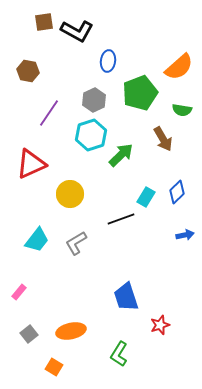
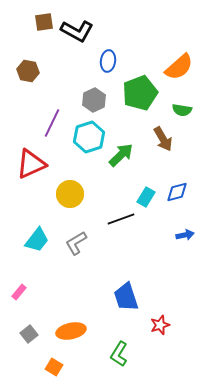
purple line: moved 3 px right, 10 px down; rotated 8 degrees counterclockwise
cyan hexagon: moved 2 px left, 2 px down
blue diamond: rotated 30 degrees clockwise
